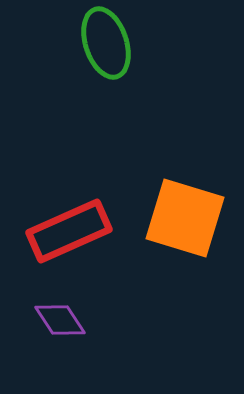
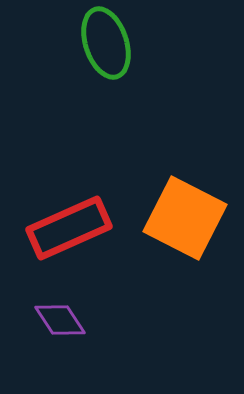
orange square: rotated 10 degrees clockwise
red rectangle: moved 3 px up
